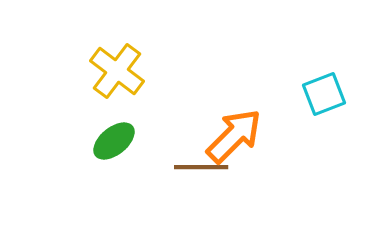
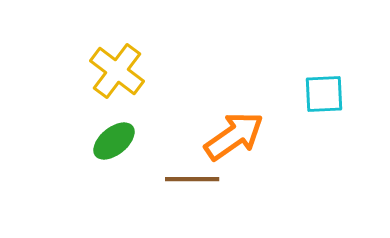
cyan square: rotated 18 degrees clockwise
orange arrow: rotated 10 degrees clockwise
brown line: moved 9 px left, 12 px down
